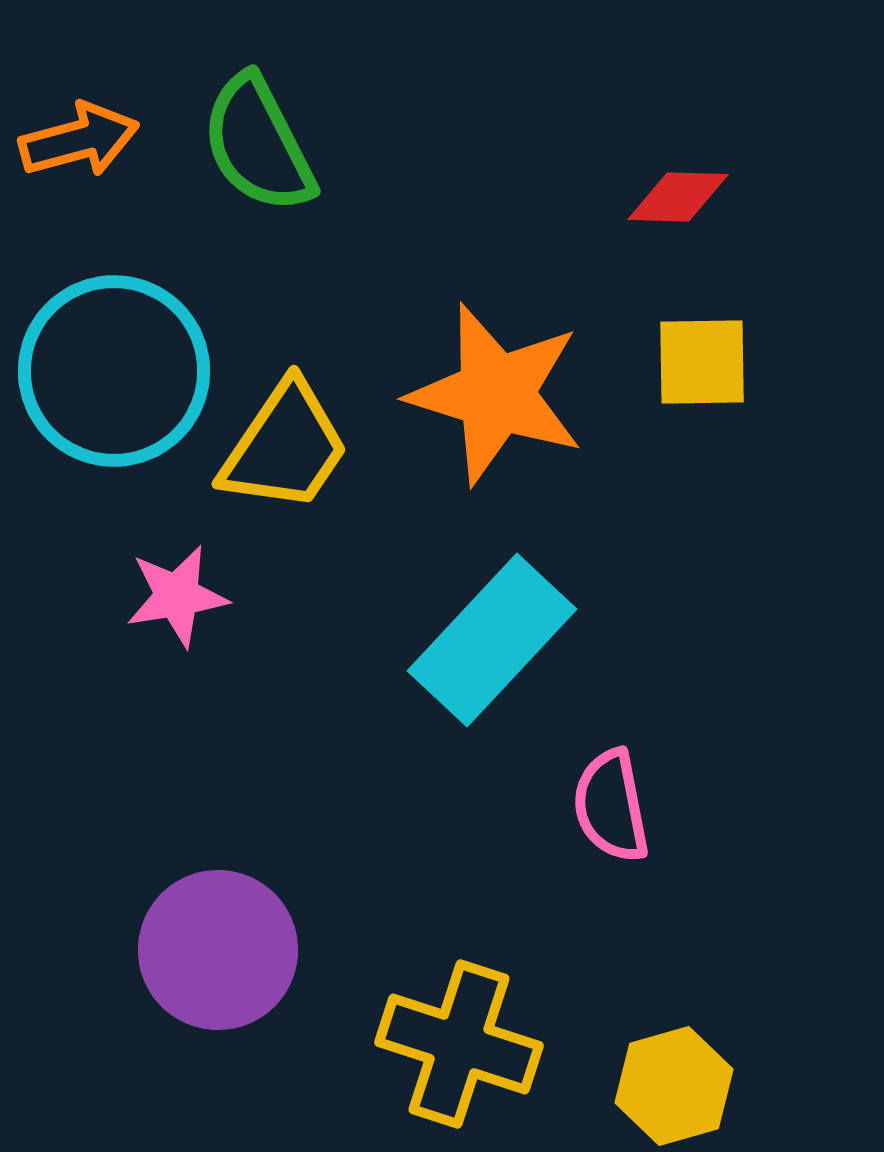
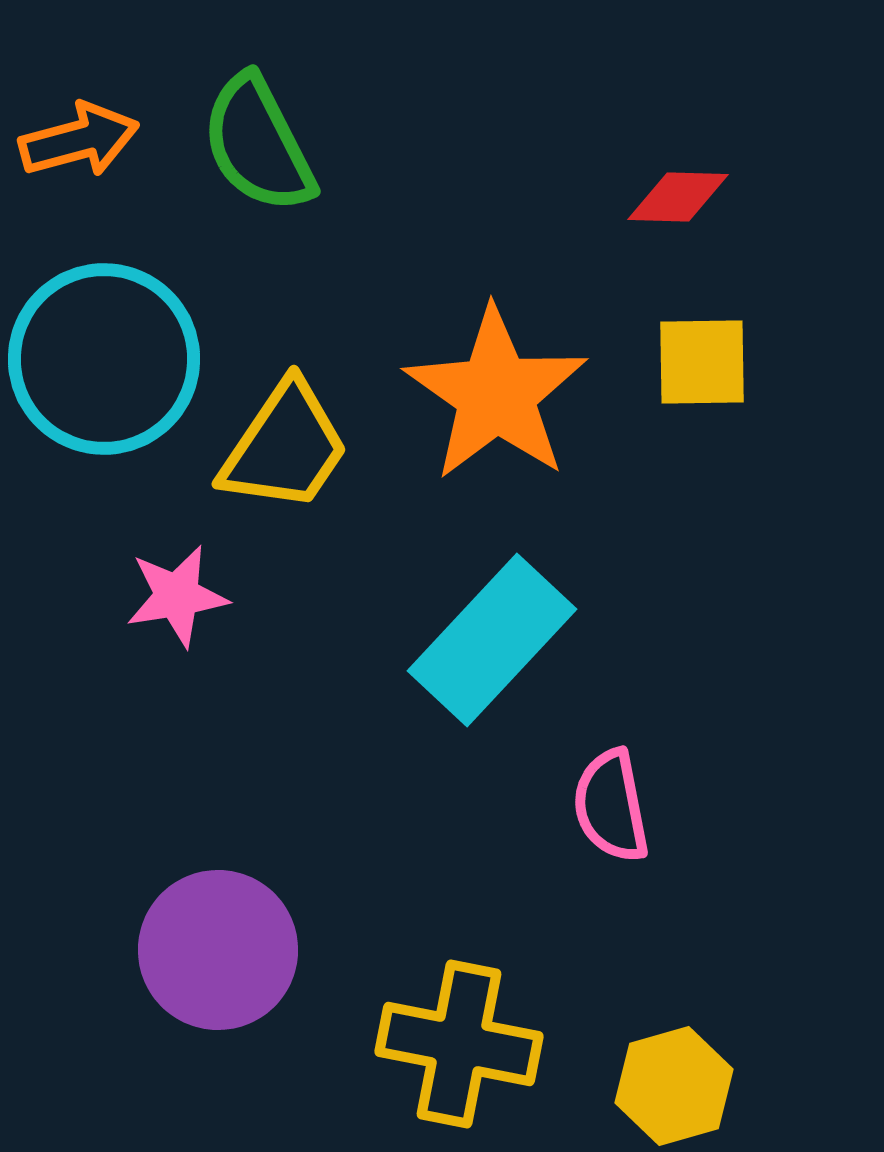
cyan circle: moved 10 px left, 12 px up
orange star: rotated 18 degrees clockwise
yellow cross: rotated 7 degrees counterclockwise
